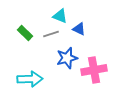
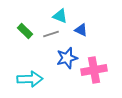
blue triangle: moved 2 px right, 1 px down
green rectangle: moved 2 px up
